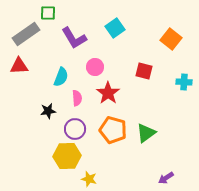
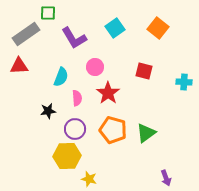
orange square: moved 13 px left, 11 px up
purple arrow: rotated 77 degrees counterclockwise
